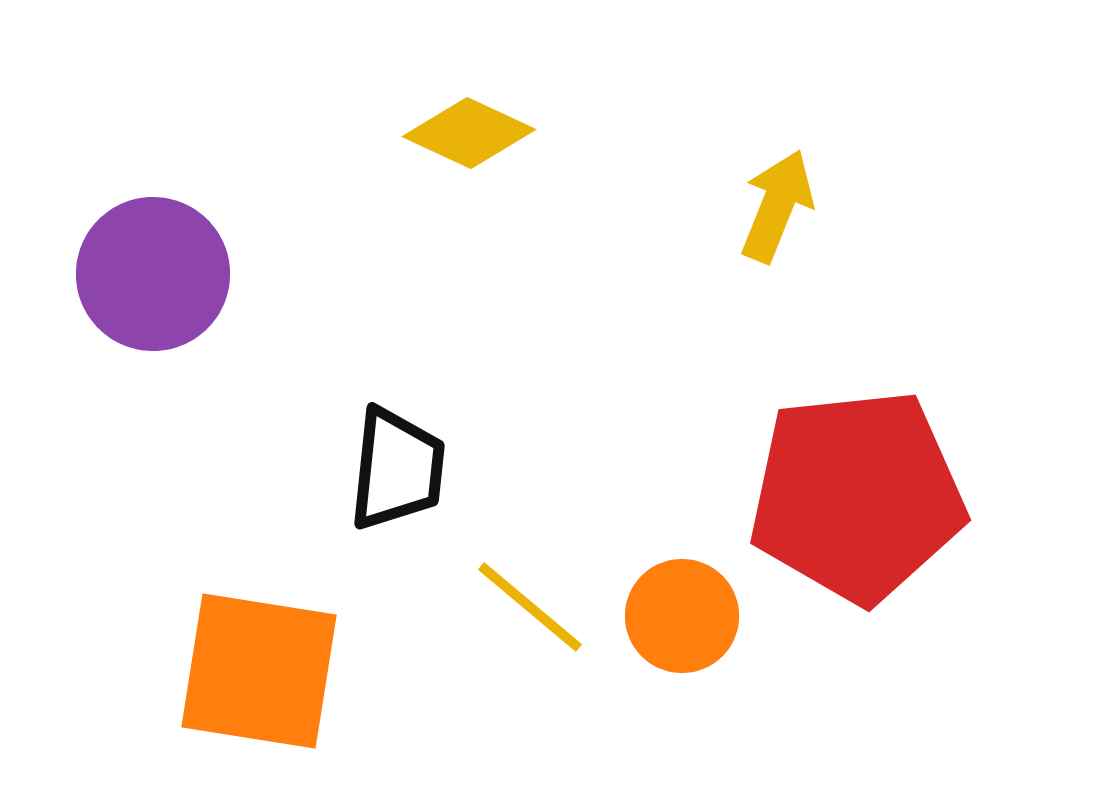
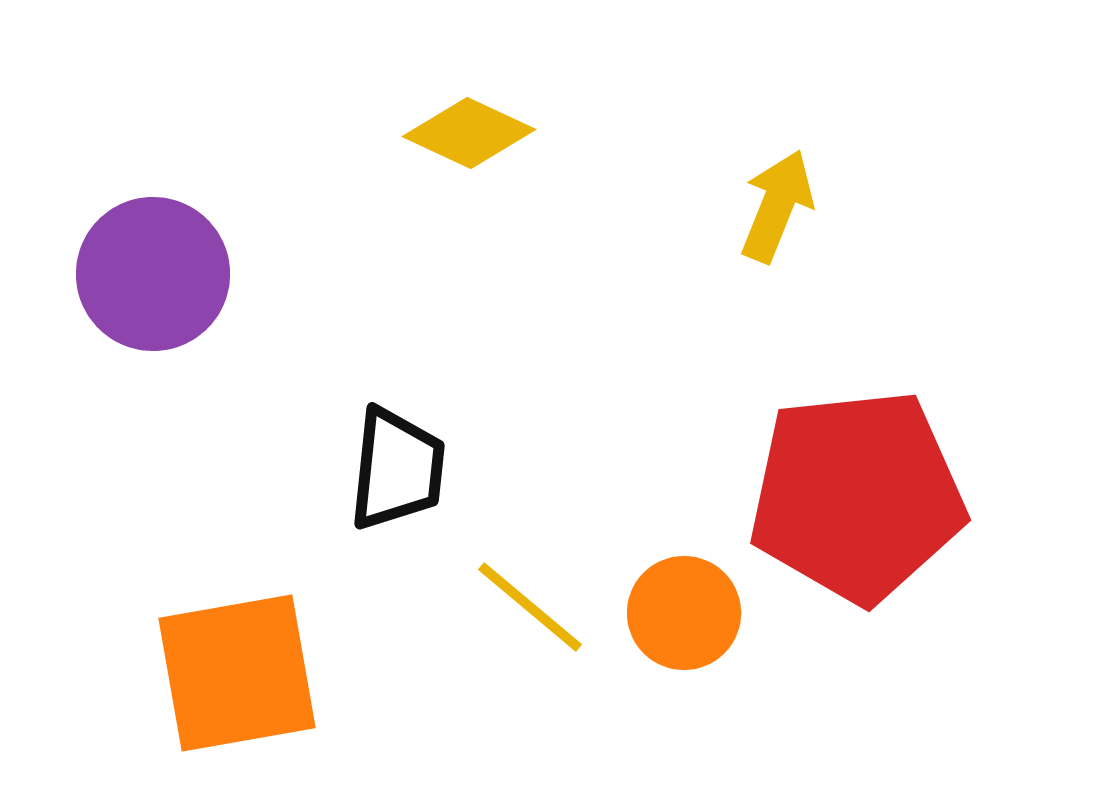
orange circle: moved 2 px right, 3 px up
orange square: moved 22 px left, 2 px down; rotated 19 degrees counterclockwise
